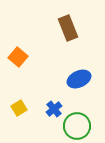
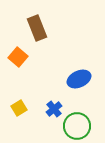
brown rectangle: moved 31 px left
